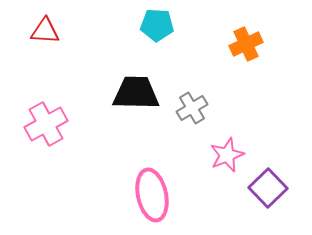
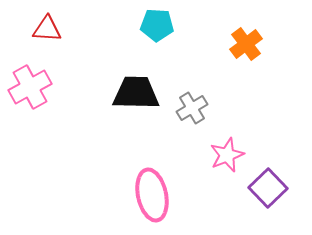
red triangle: moved 2 px right, 2 px up
orange cross: rotated 12 degrees counterclockwise
pink cross: moved 16 px left, 37 px up
